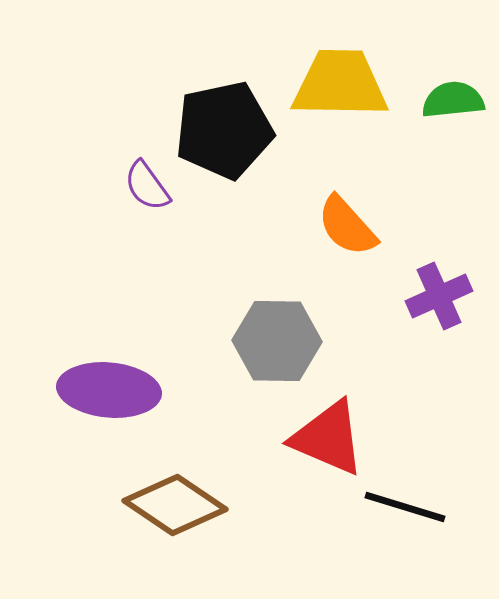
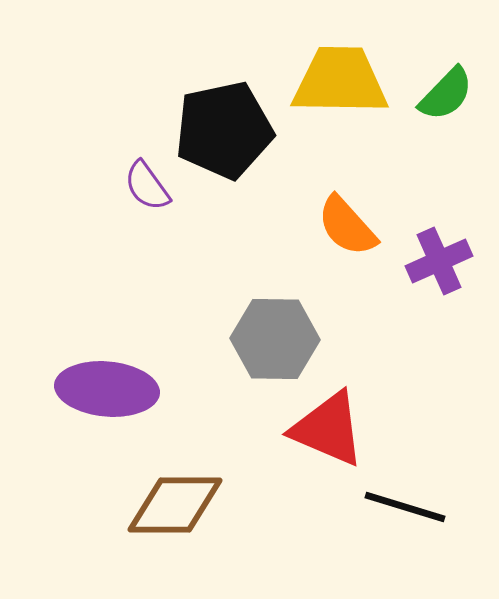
yellow trapezoid: moved 3 px up
green semicircle: moved 7 px left, 6 px up; rotated 140 degrees clockwise
purple cross: moved 35 px up
gray hexagon: moved 2 px left, 2 px up
purple ellipse: moved 2 px left, 1 px up
red triangle: moved 9 px up
brown diamond: rotated 34 degrees counterclockwise
